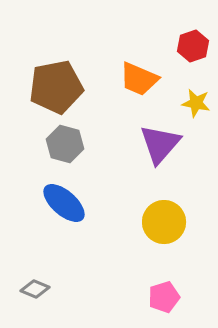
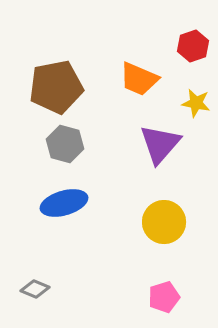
blue ellipse: rotated 57 degrees counterclockwise
